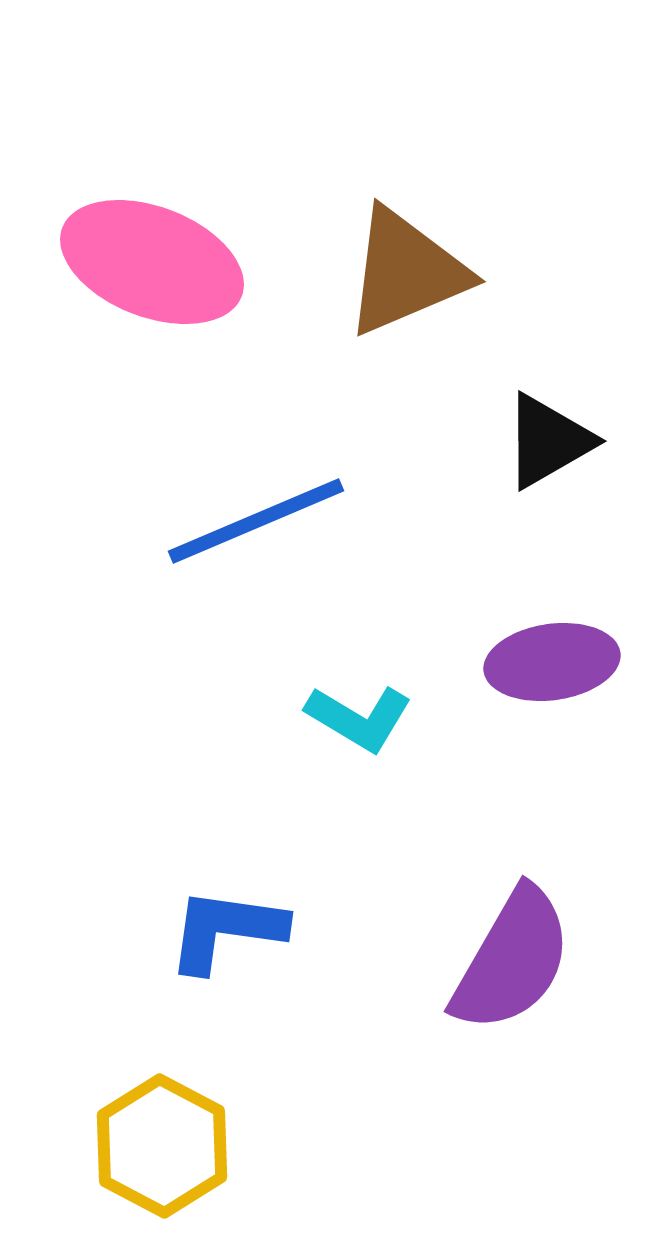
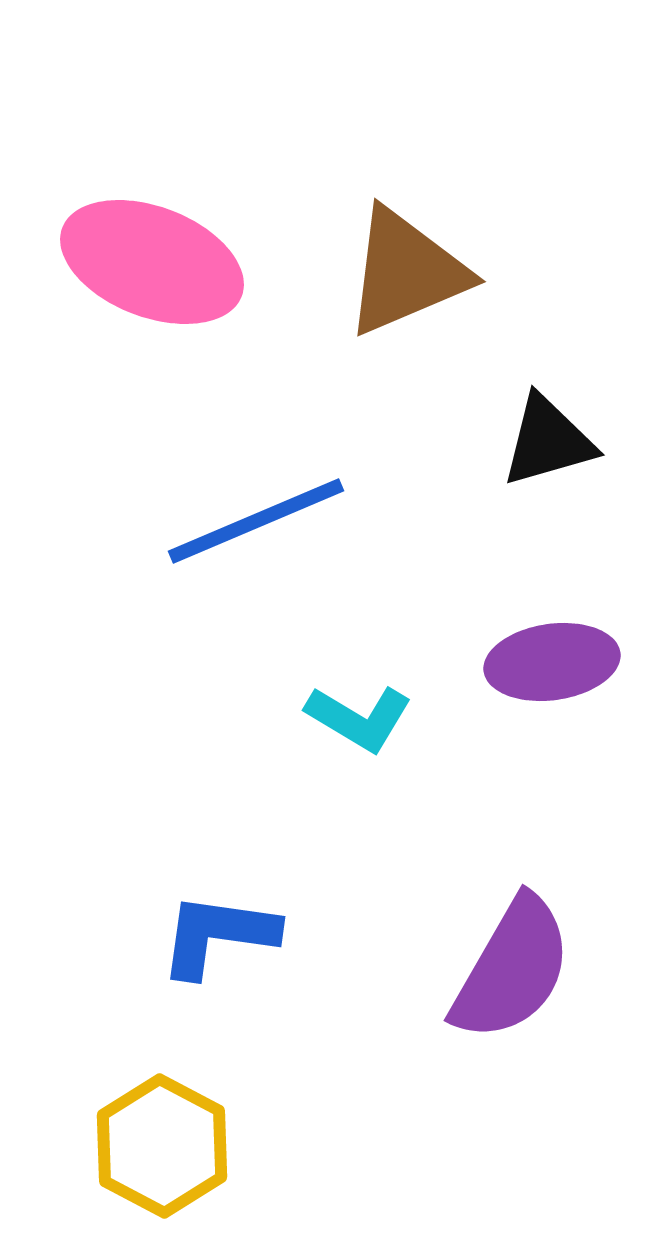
black triangle: rotated 14 degrees clockwise
blue L-shape: moved 8 px left, 5 px down
purple semicircle: moved 9 px down
